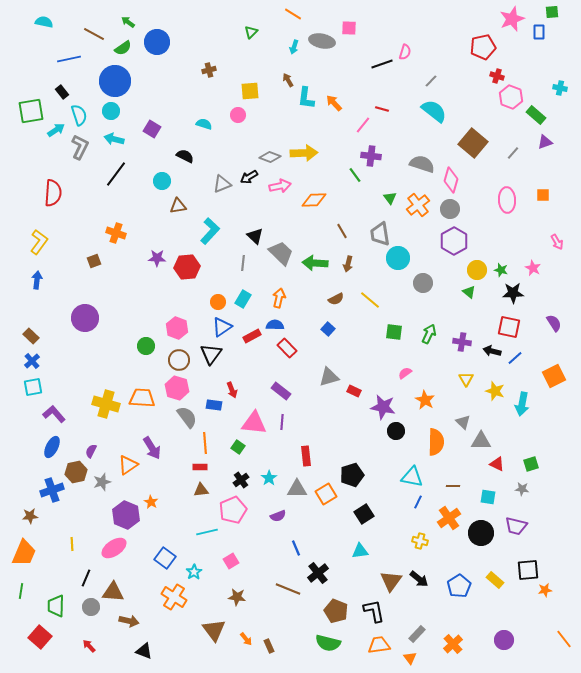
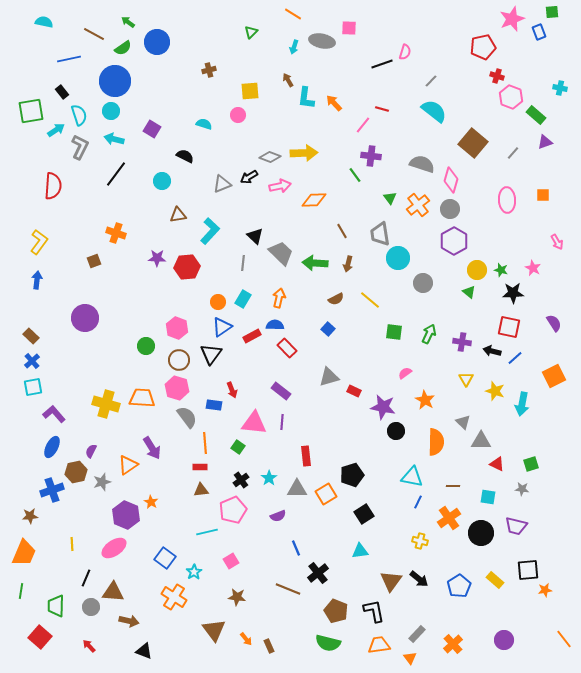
blue rectangle at (539, 32): rotated 21 degrees counterclockwise
red semicircle at (53, 193): moved 7 px up
brown triangle at (178, 206): moved 9 px down
